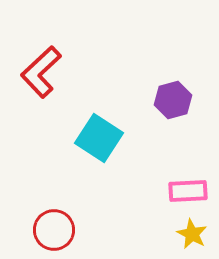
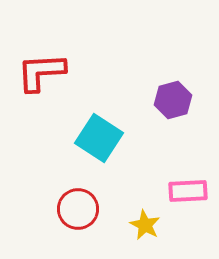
red L-shape: rotated 40 degrees clockwise
red circle: moved 24 px right, 21 px up
yellow star: moved 47 px left, 9 px up
